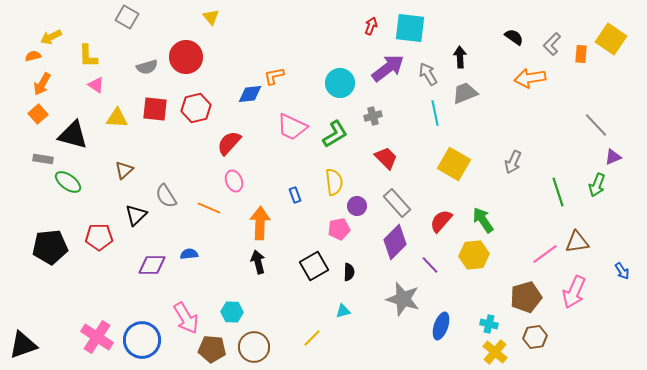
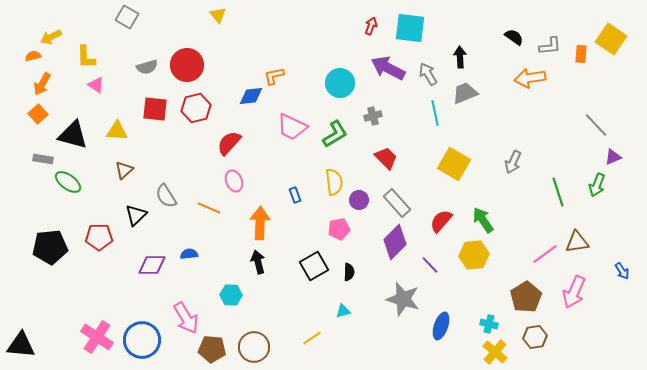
yellow triangle at (211, 17): moved 7 px right, 2 px up
gray L-shape at (552, 44): moved 2 px left, 2 px down; rotated 140 degrees counterclockwise
yellow L-shape at (88, 56): moved 2 px left, 1 px down
red circle at (186, 57): moved 1 px right, 8 px down
purple arrow at (388, 68): rotated 116 degrees counterclockwise
blue diamond at (250, 94): moved 1 px right, 2 px down
yellow triangle at (117, 118): moved 13 px down
purple circle at (357, 206): moved 2 px right, 6 px up
brown pentagon at (526, 297): rotated 16 degrees counterclockwise
cyan hexagon at (232, 312): moved 1 px left, 17 px up
yellow line at (312, 338): rotated 12 degrees clockwise
black triangle at (23, 345): moved 2 px left; rotated 24 degrees clockwise
